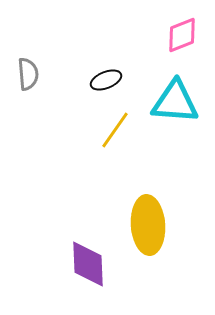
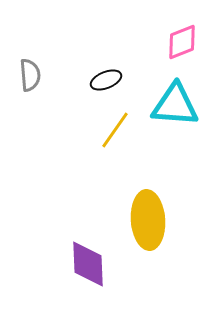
pink diamond: moved 7 px down
gray semicircle: moved 2 px right, 1 px down
cyan triangle: moved 3 px down
yellow ellipse: moved 5 px up
